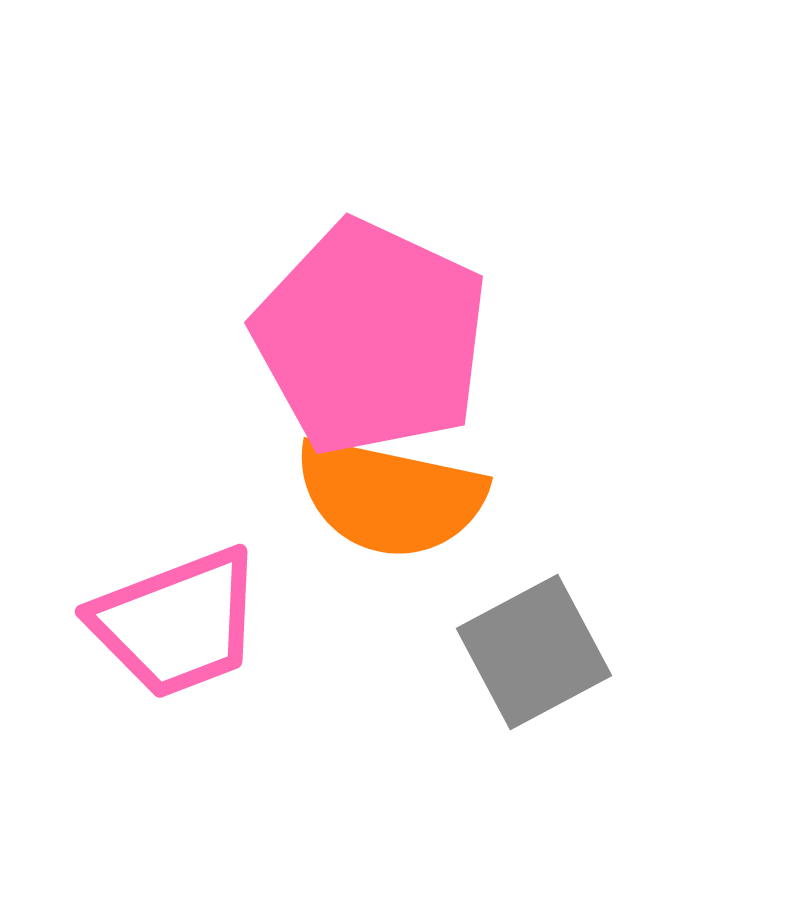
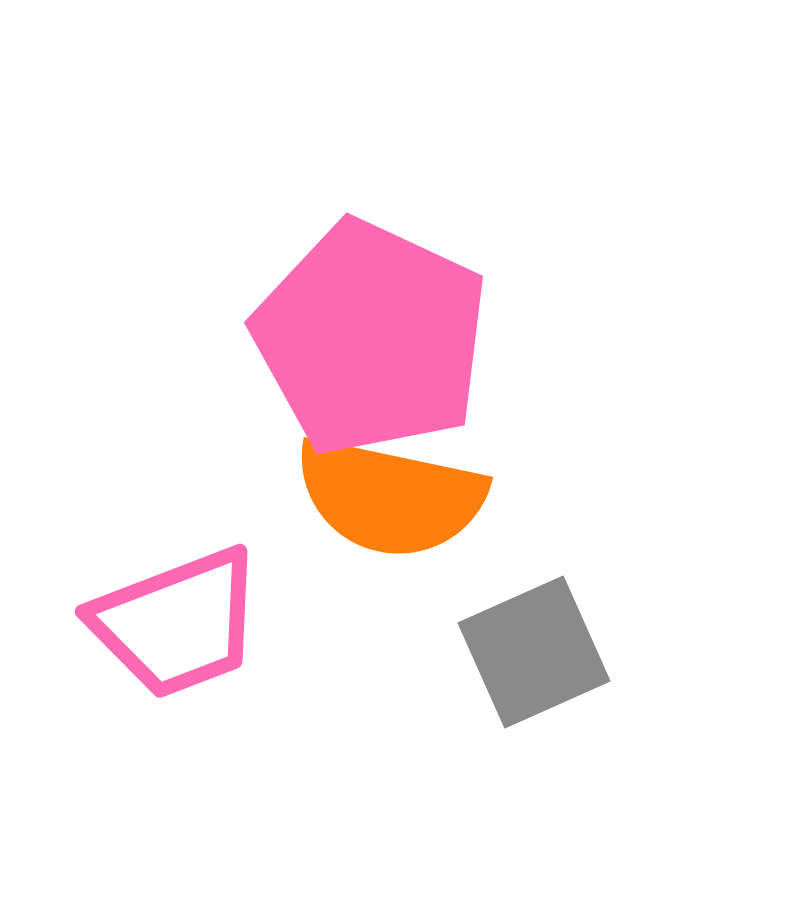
gray square: rotated 4 degrees clockwise
